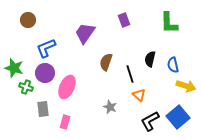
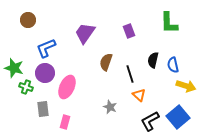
purple rectangle: moved 5 px right, 11 px down
black semicircle: moved 3 px right, 1 px down
